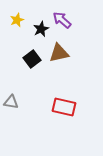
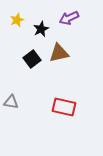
purple arrow: moved 7 px right, 2 px up; rotated 66 degrees counterclockwise
